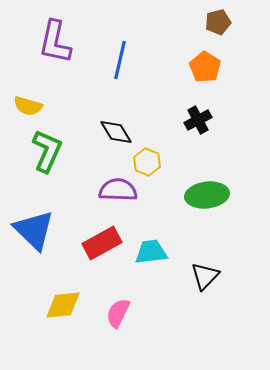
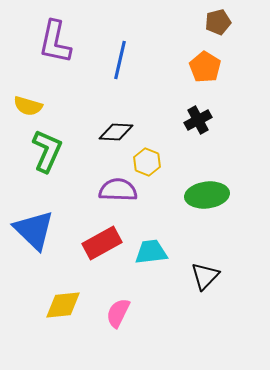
black diamond: rotated 56 degrees counterclockwise
